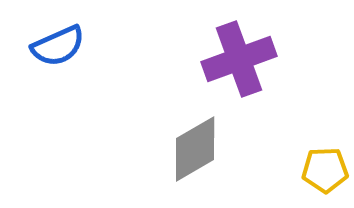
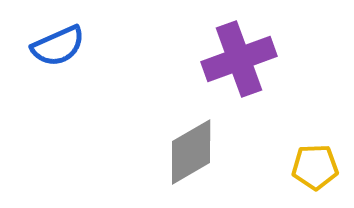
gray diamond: moved 4 px left, 3 px down
yellow pentagon: moved 10 px left, 3 px up
